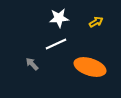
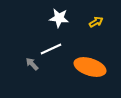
white star: rotated 12 degrees clockwise
white line: moved 5 px left, 5 px down
